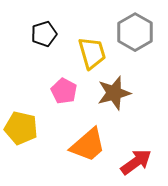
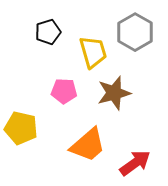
black pentagon: moved 4 px right, 2 px up
yellow trapezoid: moved 1 px right, 1 px up
pink pentagon: rotated 25 degrees counterclockwise
red arrow: moved 1 px left, 1 px down
